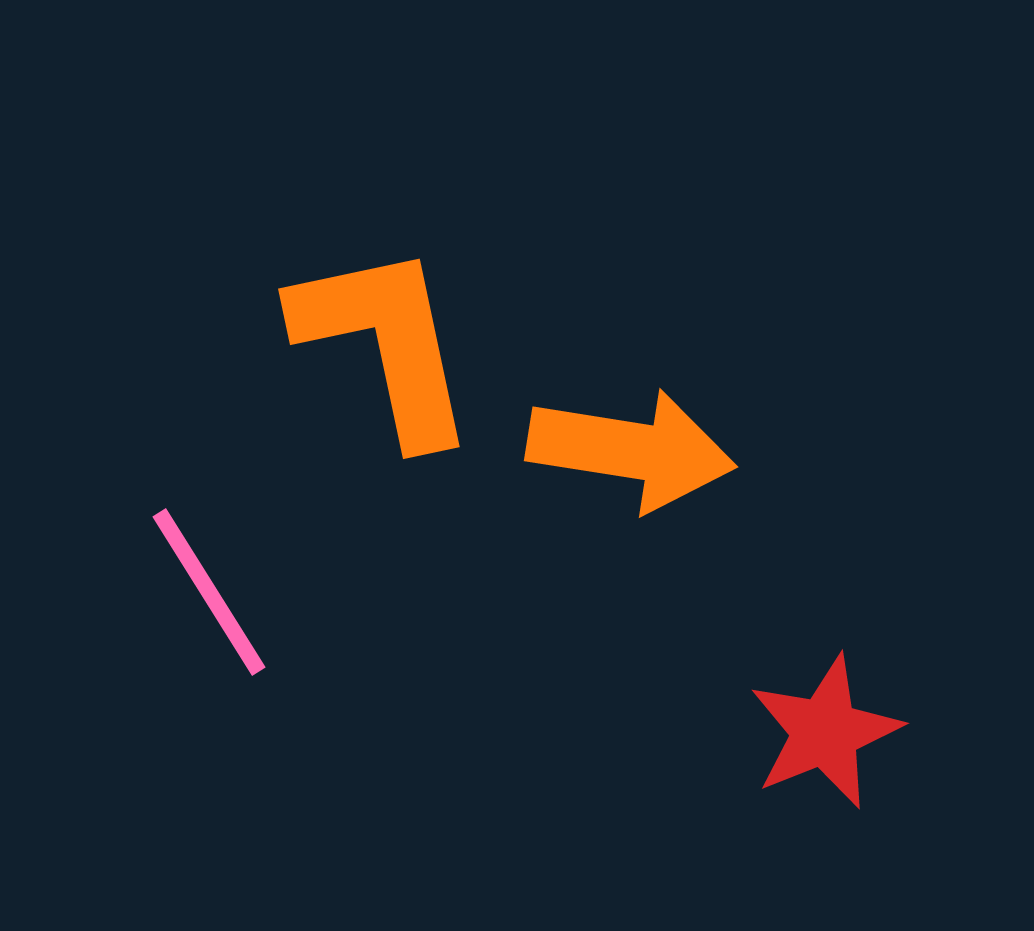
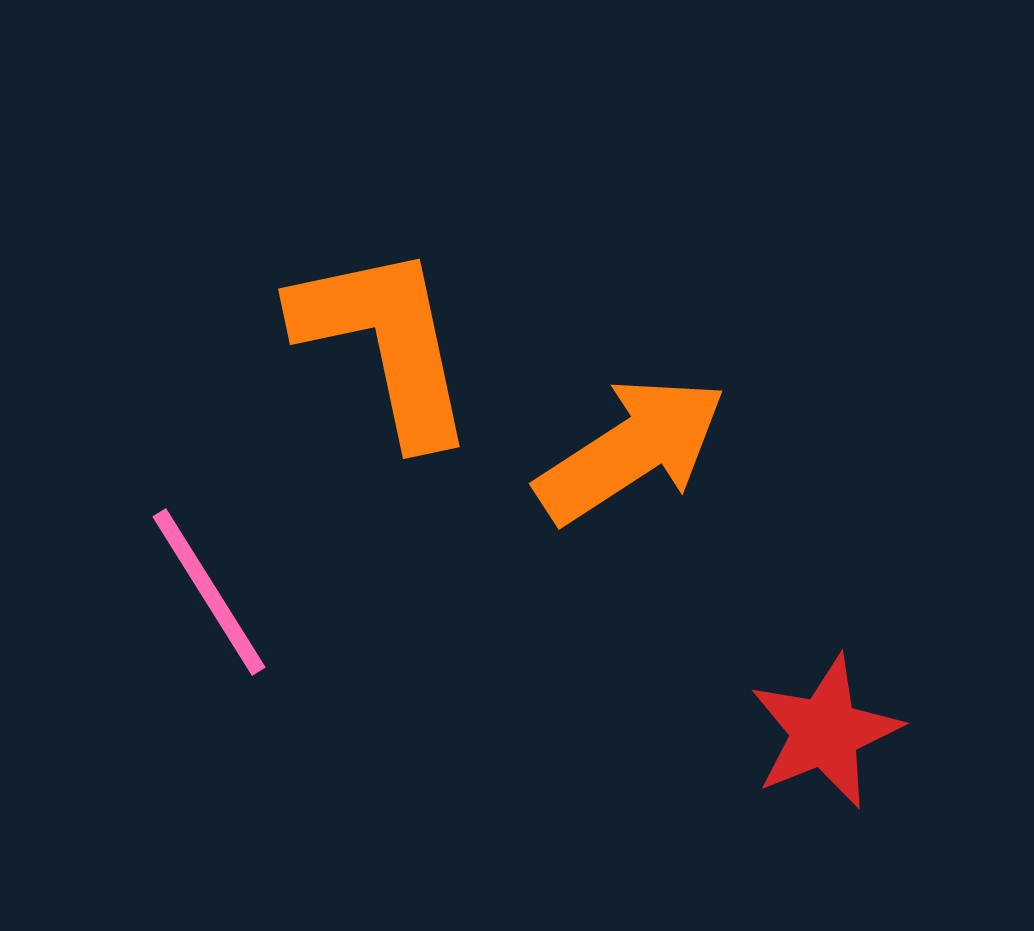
orange arrow: rotated 42 degrees counterclockwise
